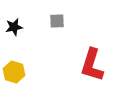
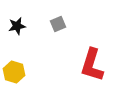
gray square: moved 1 px right, 3 px down; rotated 21 degrees counterclockwise
black star: moved 3 px right, 1 px up
